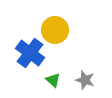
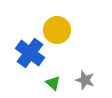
yellow circle: moved 2 px right
green triangle: moved 3 px down
